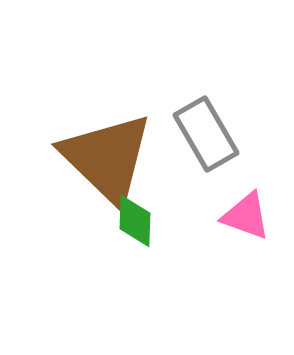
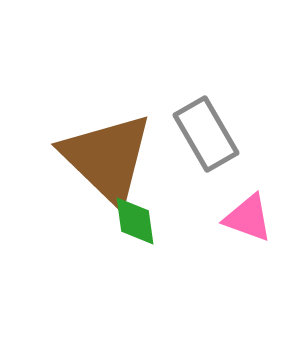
pink triangle: moved 2 px right, 2 px down
green diamond: rotated 10 degrees counterclockwise
